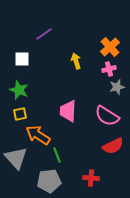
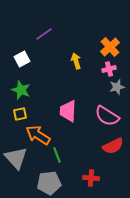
white square: rotated 28 degrees counterclockwise
green star: moved 2 px right
gray pentagon: moved 2 px down
